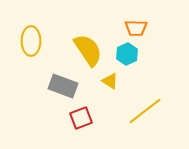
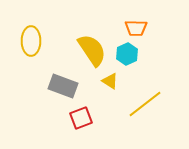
yellow semicircle: moved 4 px right
yellow line: moved 7 px up
